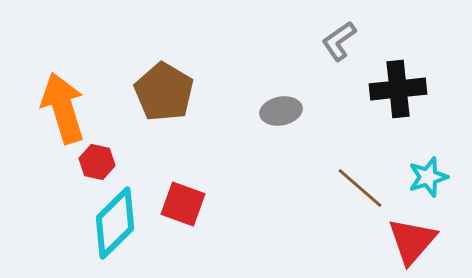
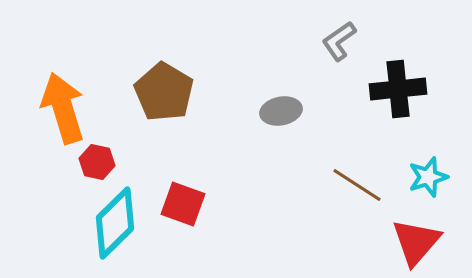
brown line: moved 3 px left, 3 px up; rotated 8 degrees counterclockwise
red triangle: moved 4 px right, 1 px down
